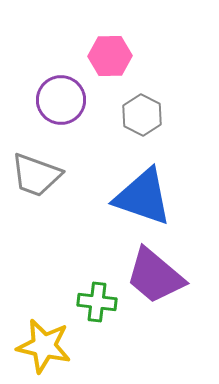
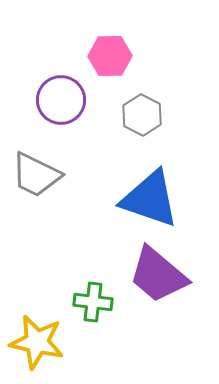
gray trapezoid: rotated 6 degrees clockwise
blue triangle: moved 7 px right, 2 px down
purple trapezoid: moved 3 px right, 1 px up
green cross: moved 4 px left
yellow star: moved 7 px left, 4 px up
